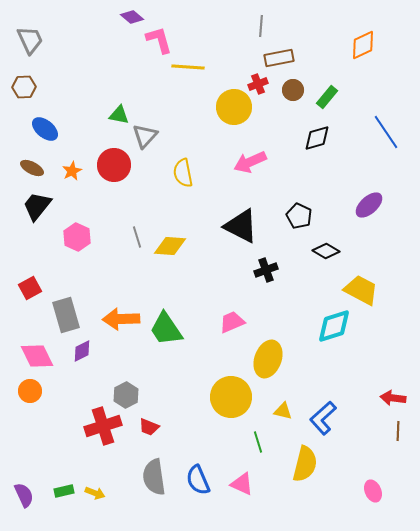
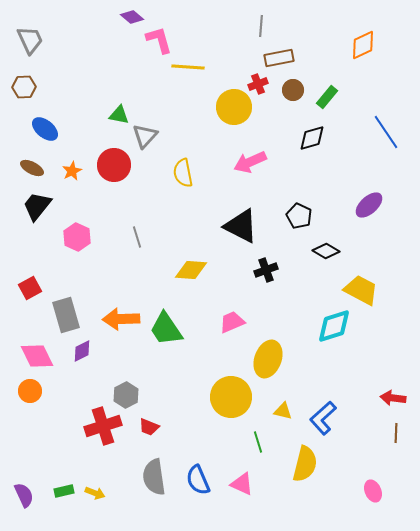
black diamond at (317, 138): moved 5 px left
yellow diamond at (170, 246): moved 21 px right, 24 px down
brown line at (398, 431): moved 2 px left, 2 px down
